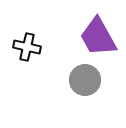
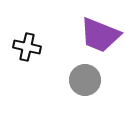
purple trapezoid: moved 2 px right, 2 px up; rotated 39 degrees counterclockwise
